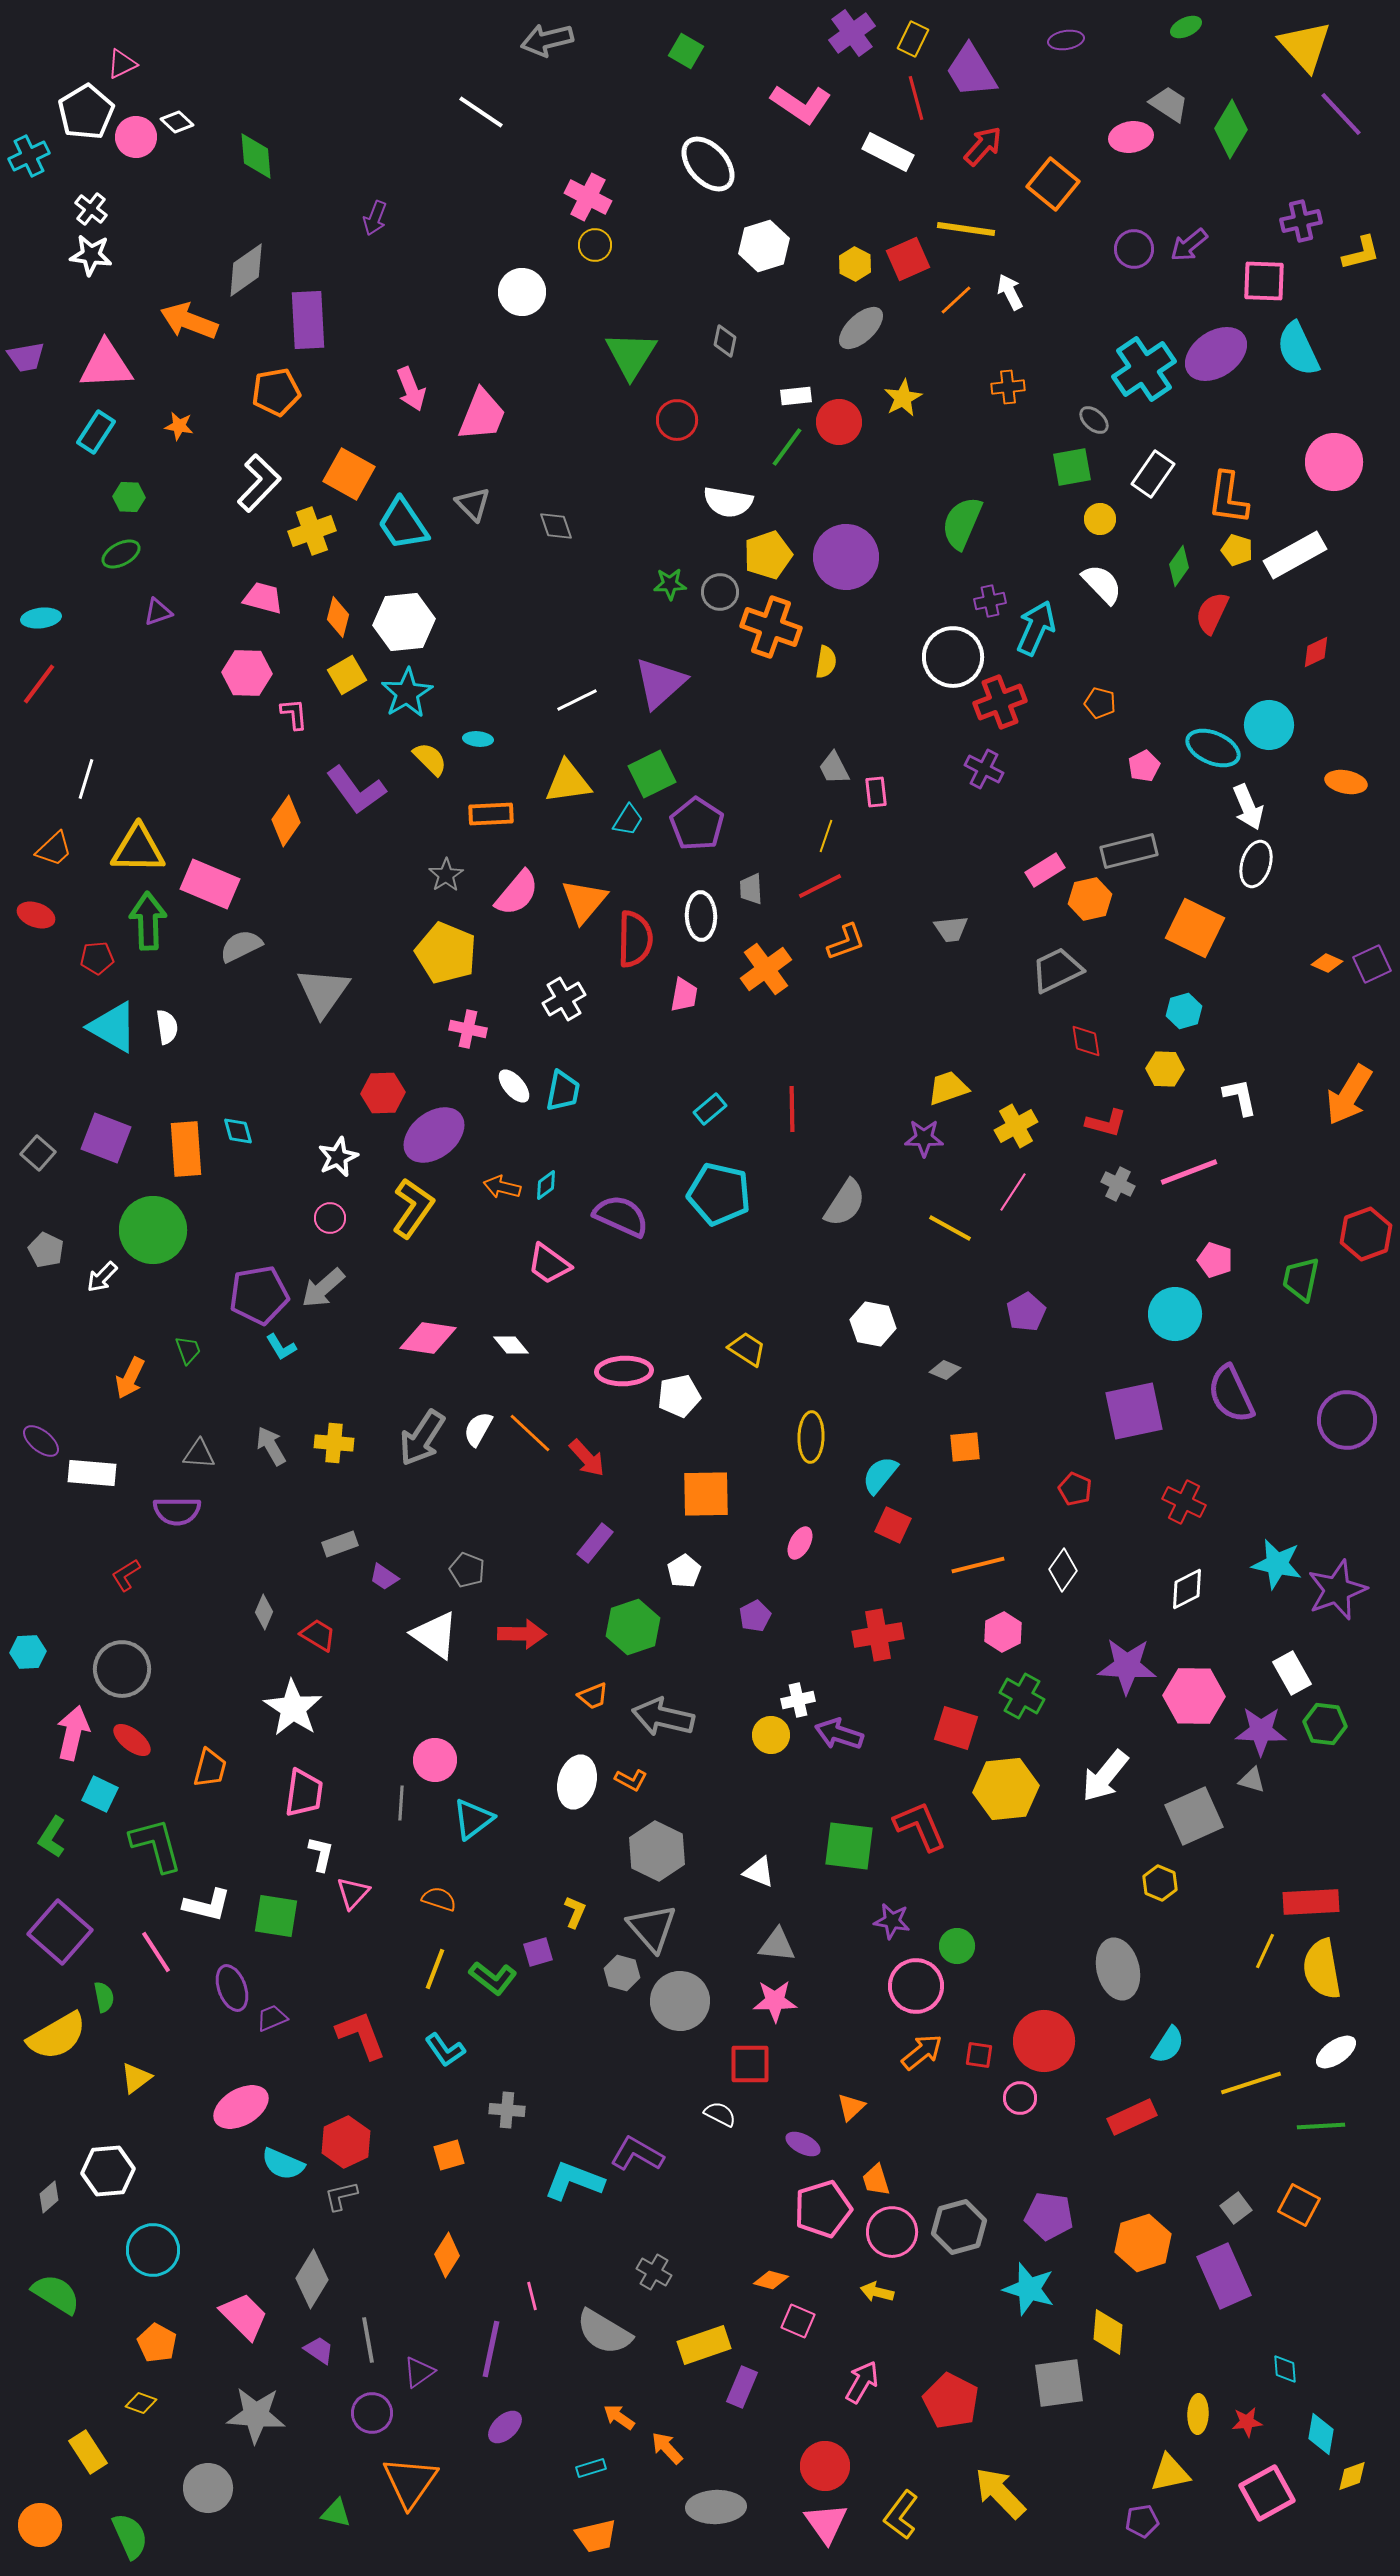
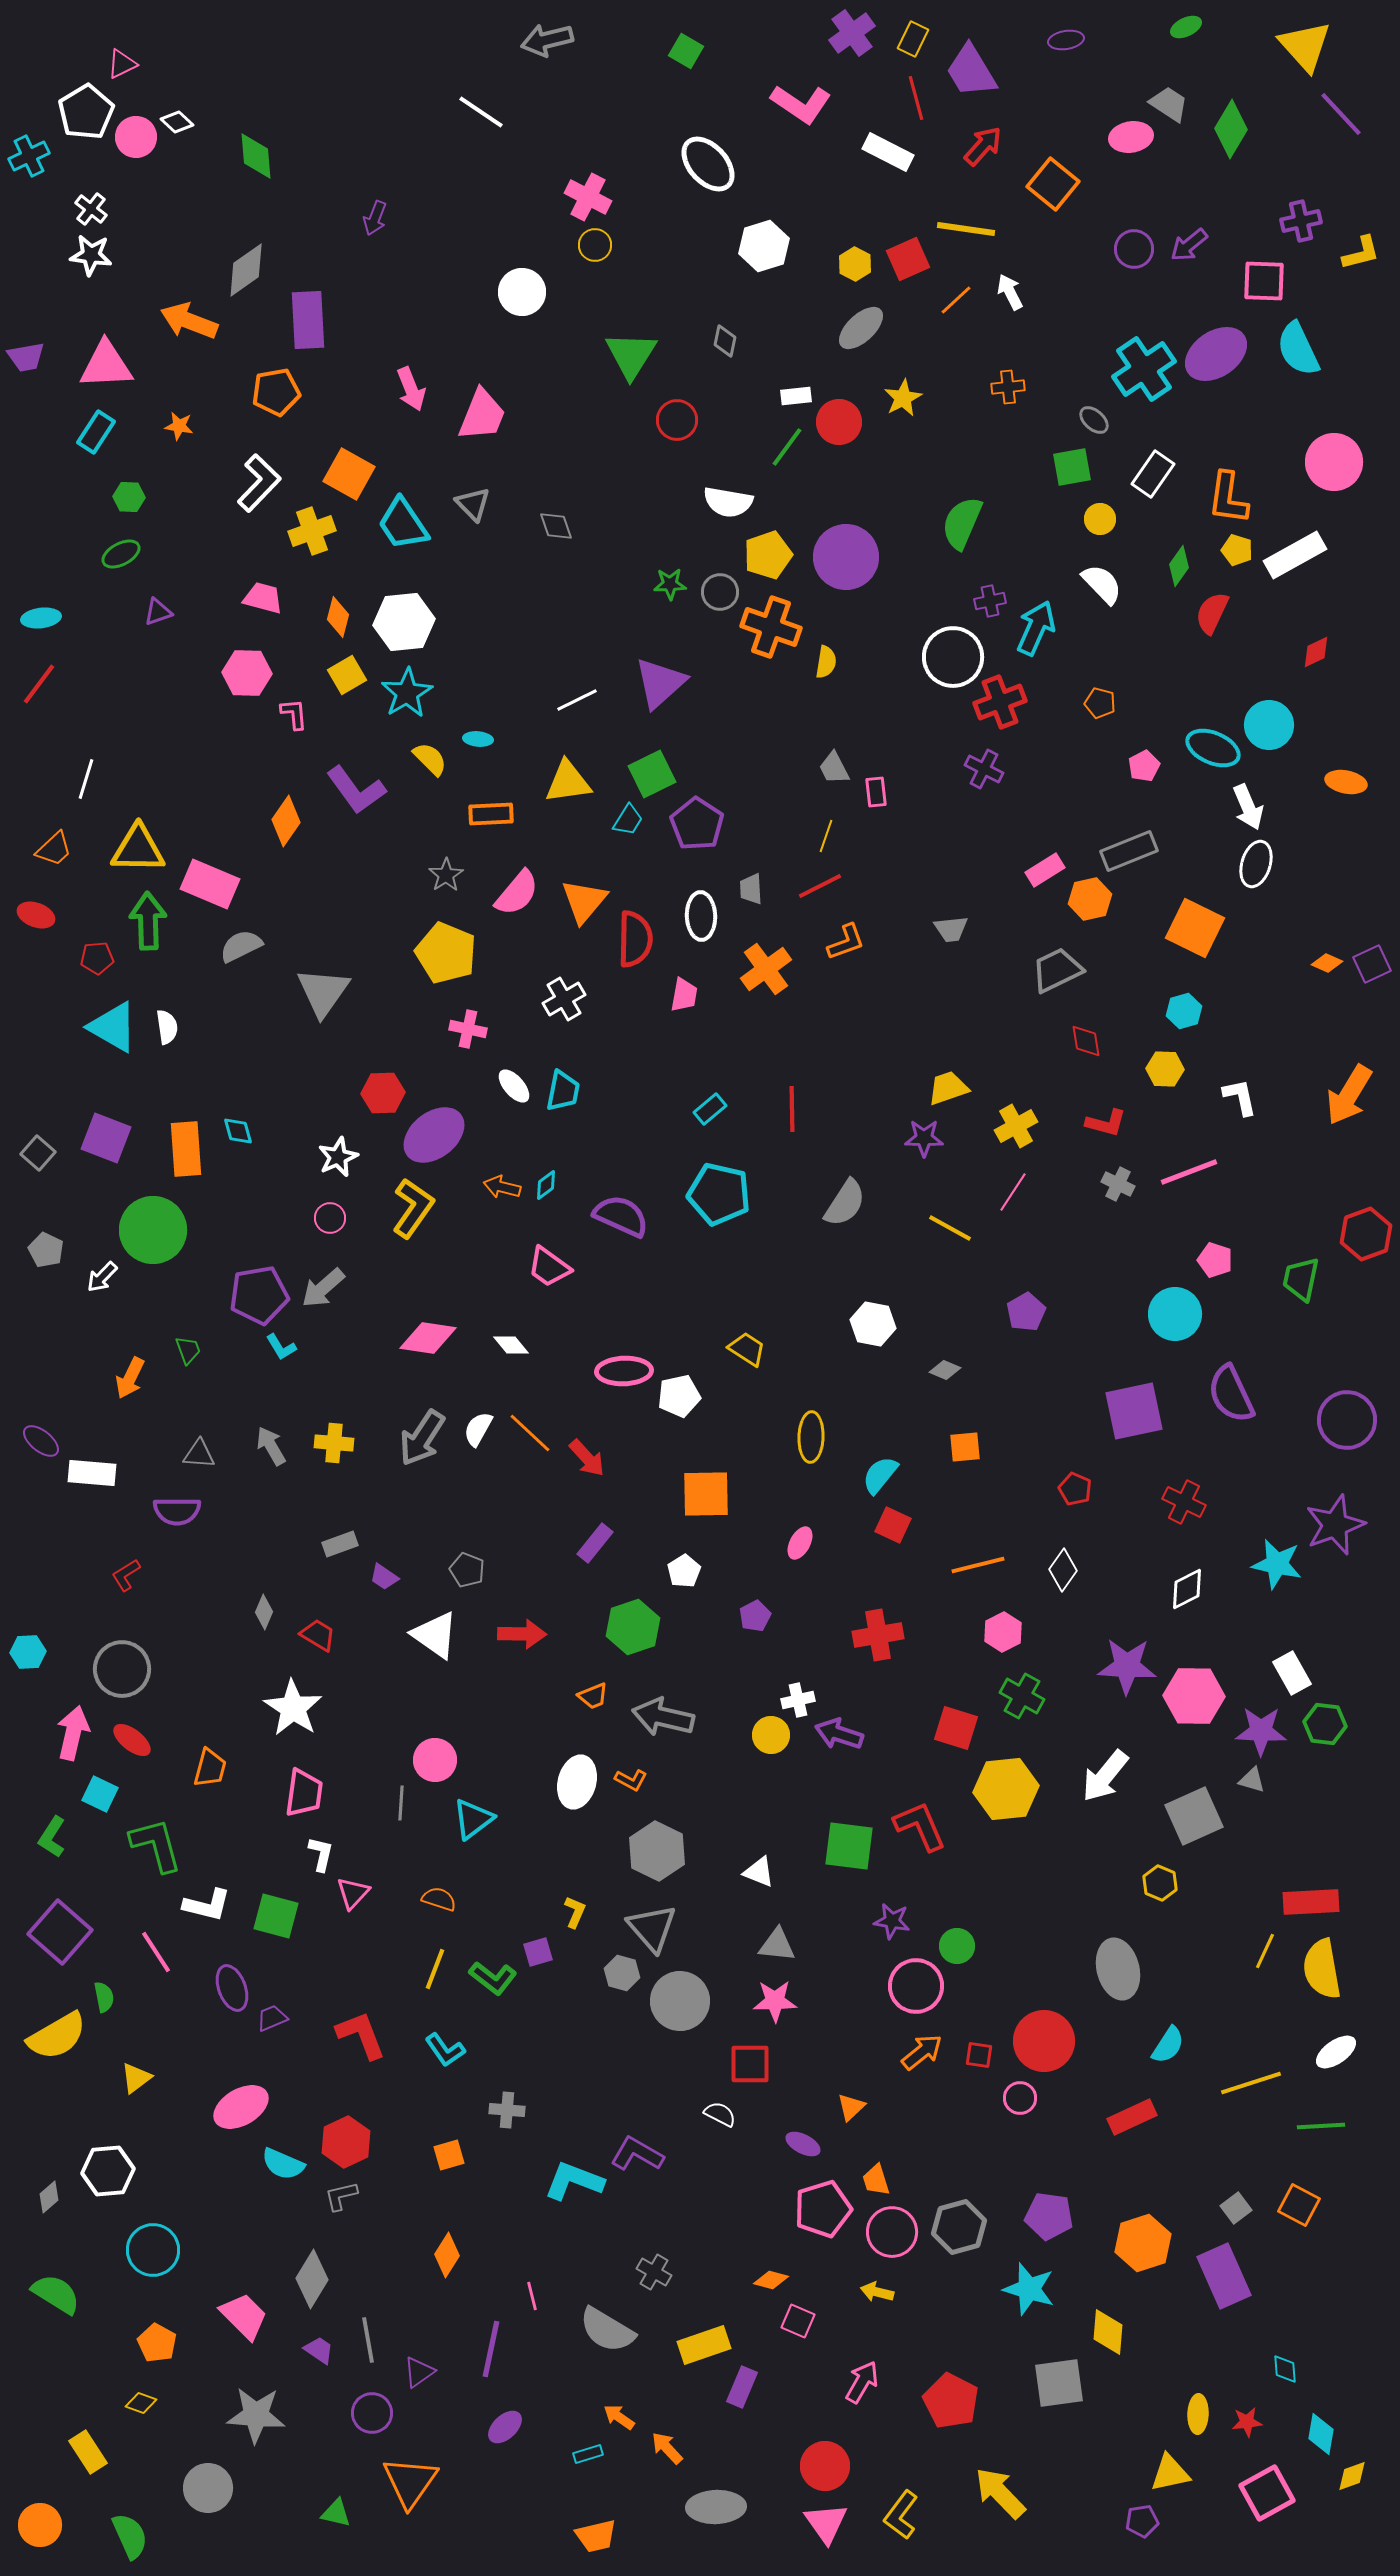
gray rectangle at (1129, 851): rotated 8 degrees counterclockwise
pink trapezoid at (549, 1264): moved 3 px down
purple star at (1337, 1590): moved 2 px left, 65 px up
green square at (276, 1916): rotated 6 degrees clockwise
gray semicircle at (604, 2332): moved 3 px right, 2 px up
cyan rectangle at (591, 2468): moved 3 px left, 14 px up
